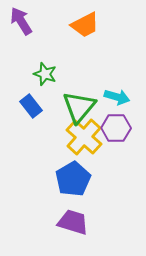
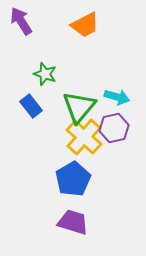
purple hexagon: moved 2 px left; rotated 12 degrees counterclockwise
